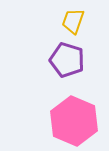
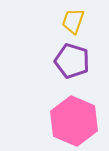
purple pentagon: moved 5 px right, 1 px down
